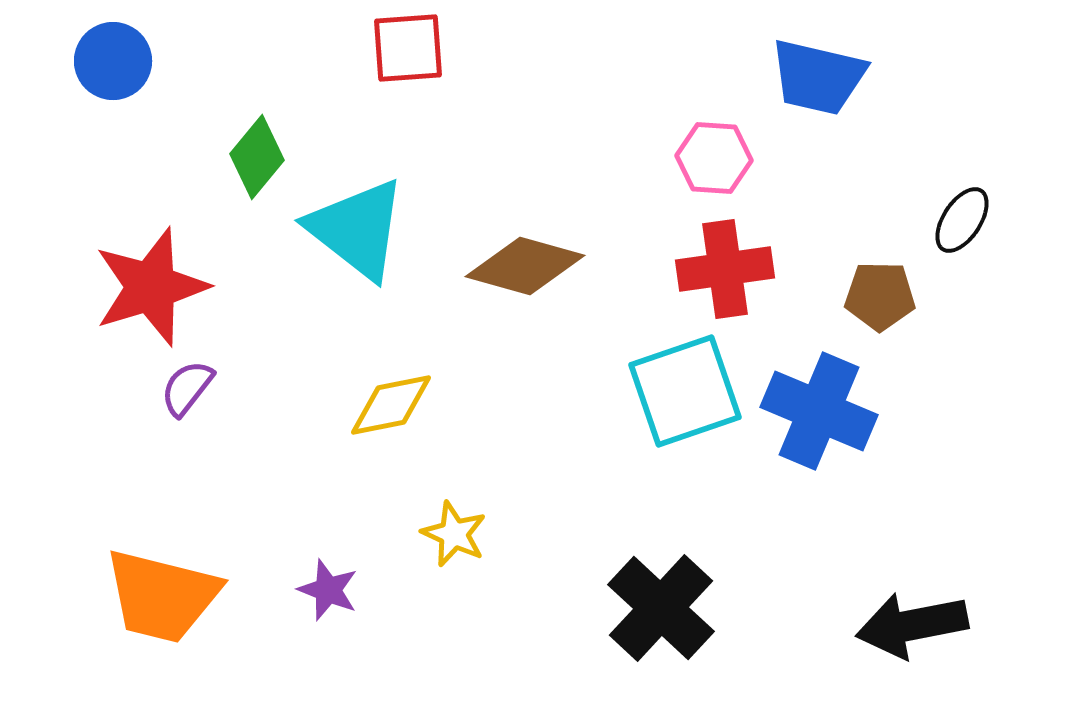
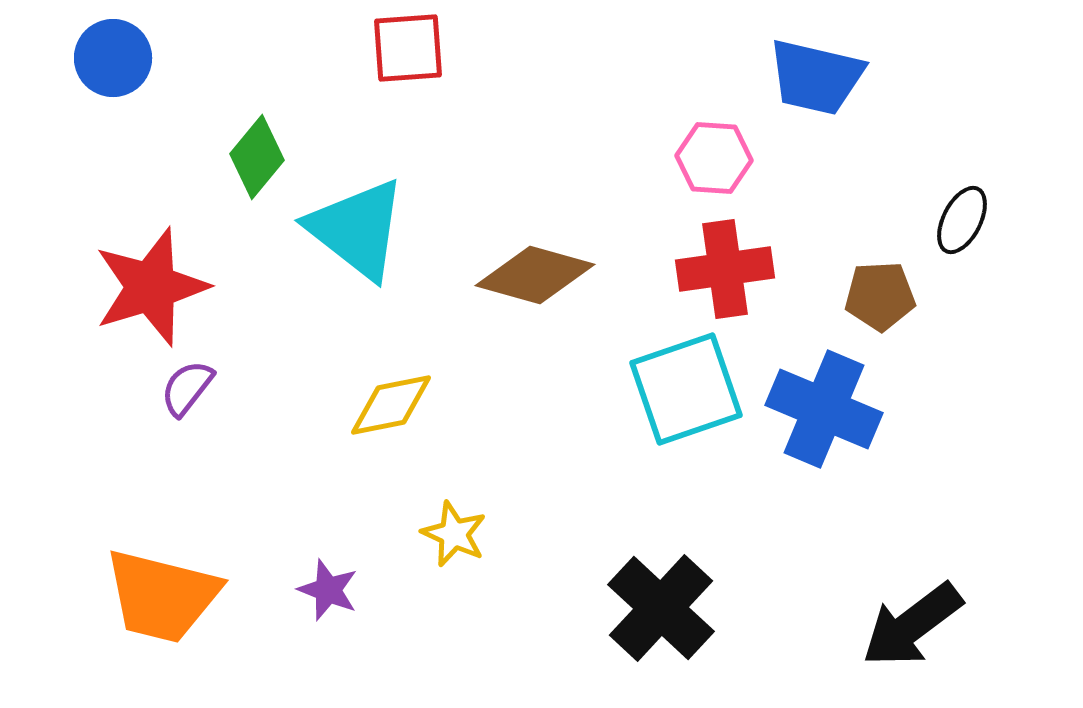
blue circle: moved 3 px up
blue trapezoid: moved 2 px left
black ellipse: rotated 6 degrees counterclockwise
brown diamond: moved 10 px right, 9 px down
brown pentagon: rotated 4 degrees counterclockwise
cyan square: moved 1 px right, 2 px up
blue cross: moved 5 px right, 2 px up
black arrow: rotated 26 degrees counterclockwise
